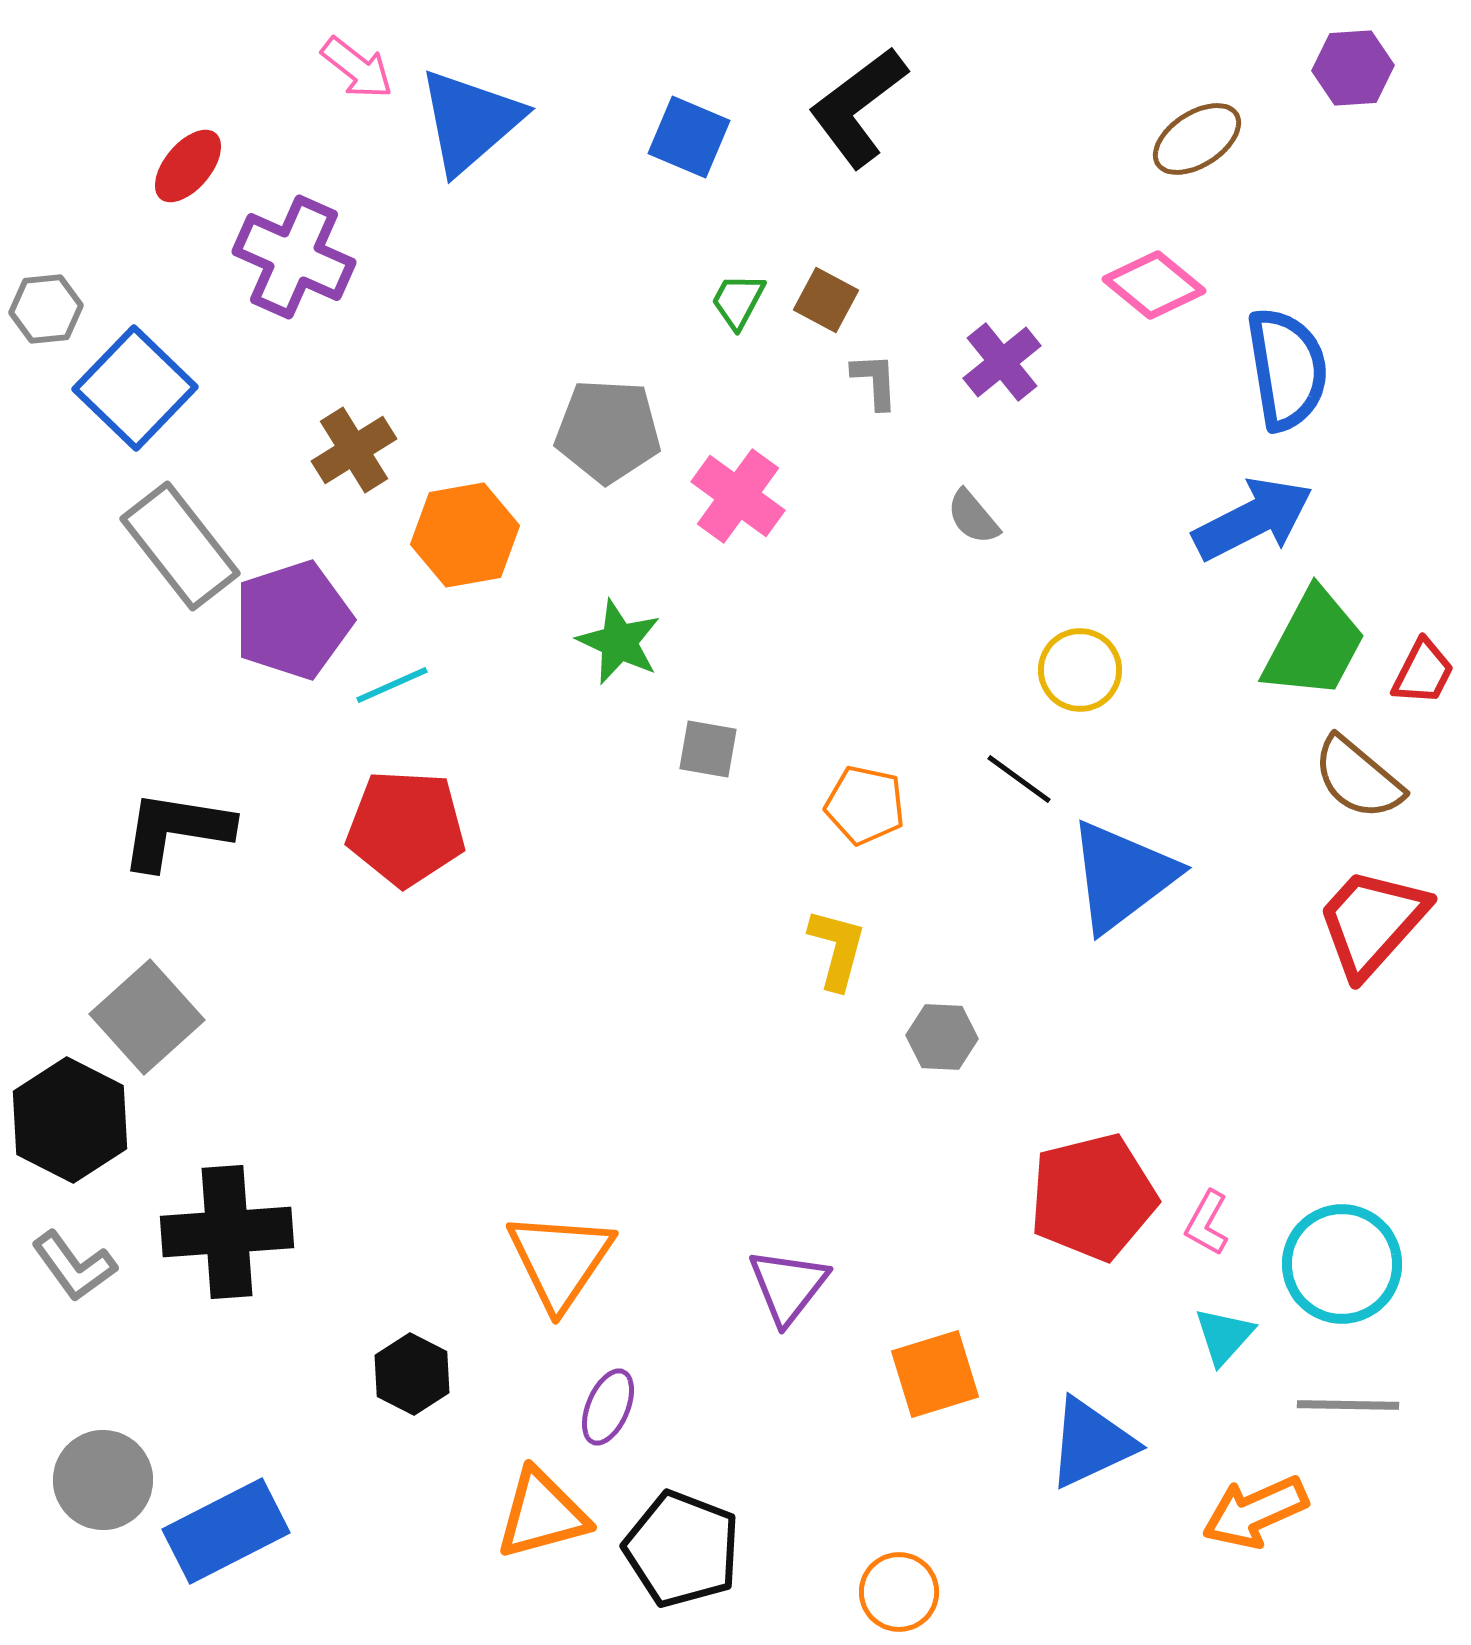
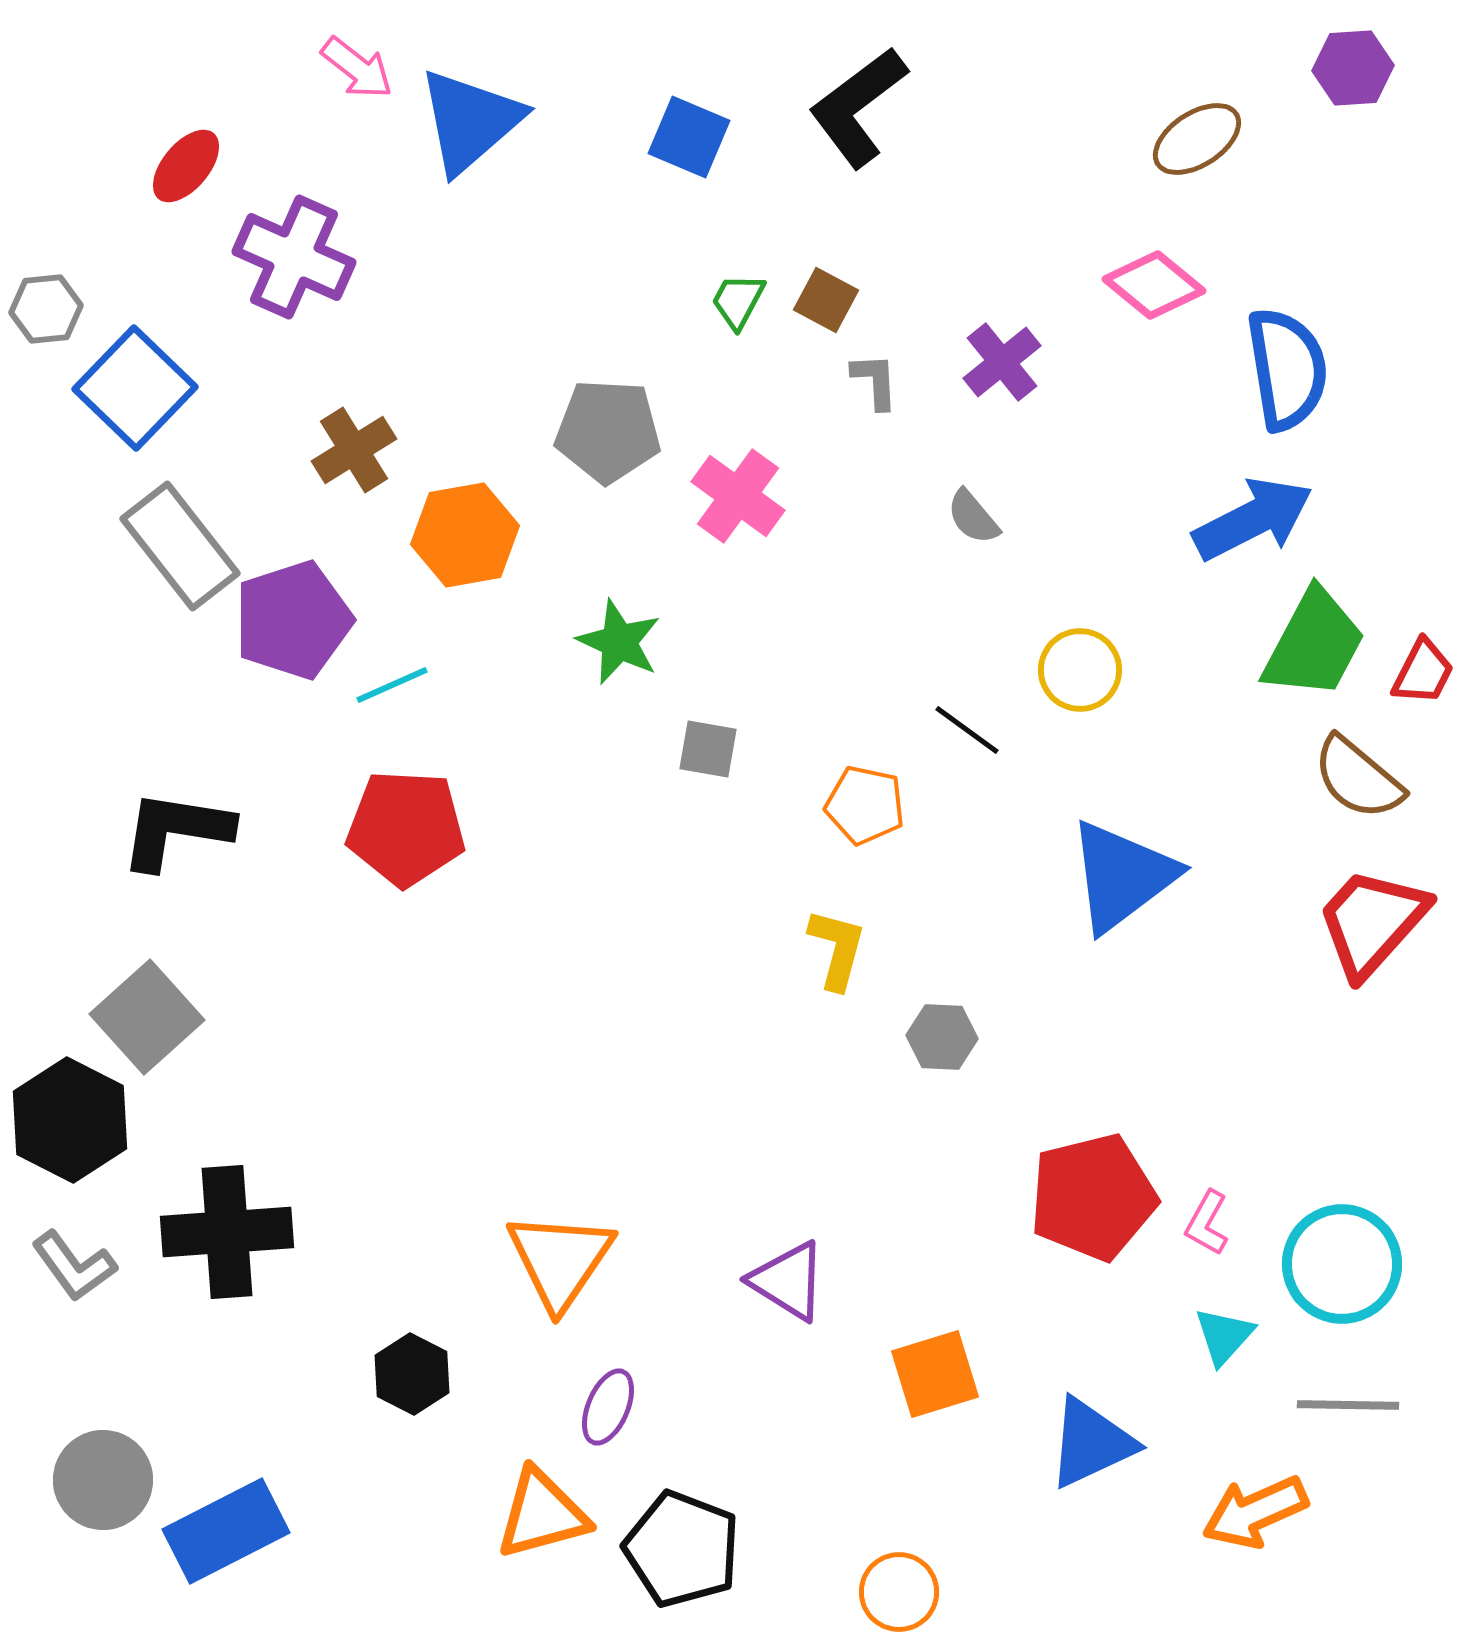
red ellipse at (188, 166): moved 2 px left
black line at (1019, 779): moved 52 px left, 49 px up
purple triangle at (788, 1286): moved 5 px up; rotated 36 degrees counterclockwise
